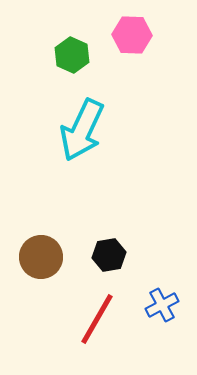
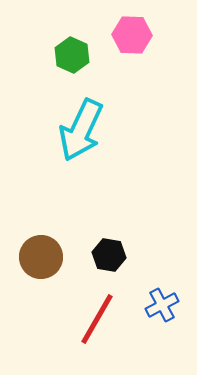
cyan arrow: moved 1 px left
black hexagon: rotated 20 degrees clockwise
